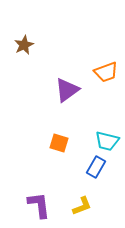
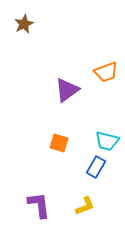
brown star: moved 21 px up
yellow L-shape: moved 3 px right
